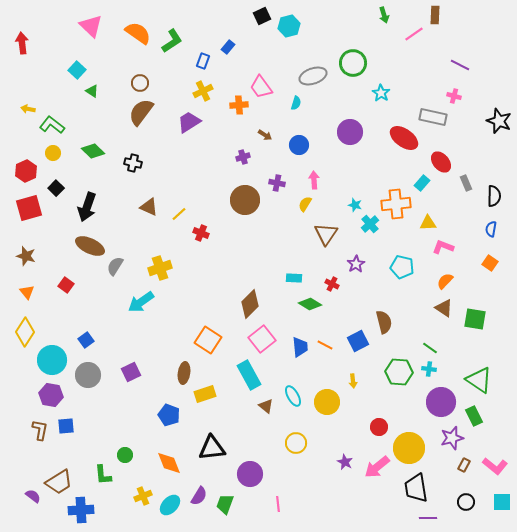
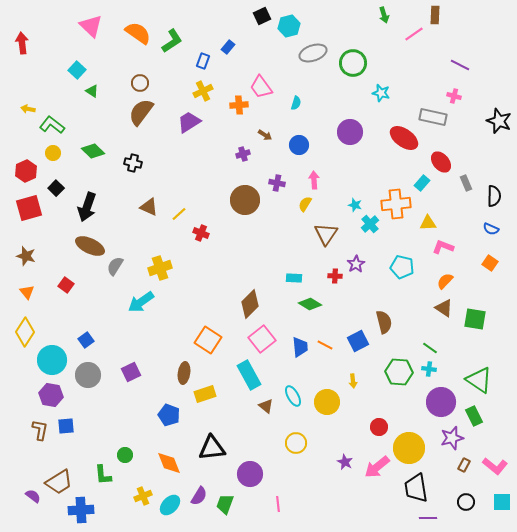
gray ellipse at (313, 76): moved 23 px up
cyan star at (381, 93): rotated 18 degrees counterclockwise
purple cross at (243, 157): moved 3 px up
blue semicircle at (491, 229): rotated 77 degrees counterclockwise
red cross at (332, 284): moved 3 px right, 8 px up; rotated 24 degrees counterclockwise
